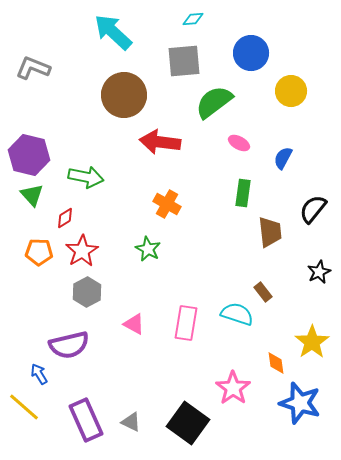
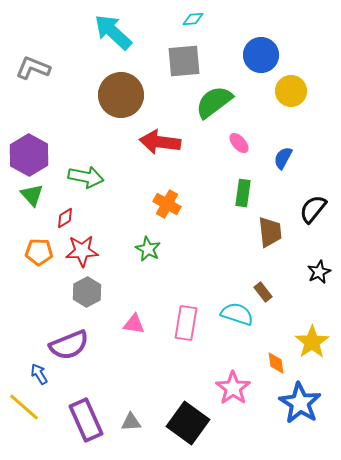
blue circle: moved 10 px right, 2 px down
brown circle: moved 3 px left
pink ellipse: rotated 20 degrees clockwise
purple hexagon: rotated 15 degrees clockwise
red star: rotated 28 degrees clockwise
pink triangle: rotated 20 degrees counterclockwise
purple semicircle: rotated 9 degrees counterclockwise
blue star: rotated 15 degrees clockwise
gray triangle: rotated 30 degrees counterclockwise
